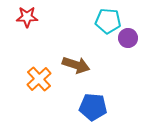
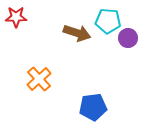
red star: moved 11 px left
brown arrow: moved 1 px right, 32 px up
blue pentagon: rotated 12 degrees counterclockwise
